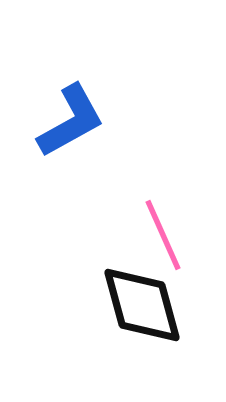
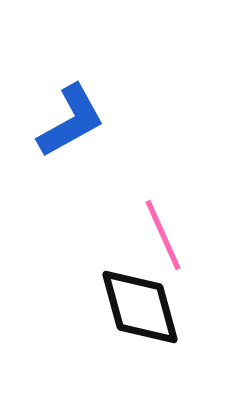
black diamond: moved 2 px left, 2 px down
